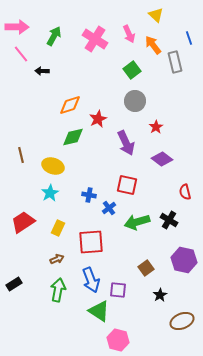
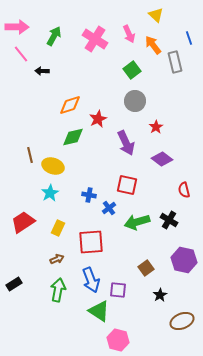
brown line at (21, 155): moved 9 px right
red semicircle at (185, 192): moved 1 px left, 2 px up
